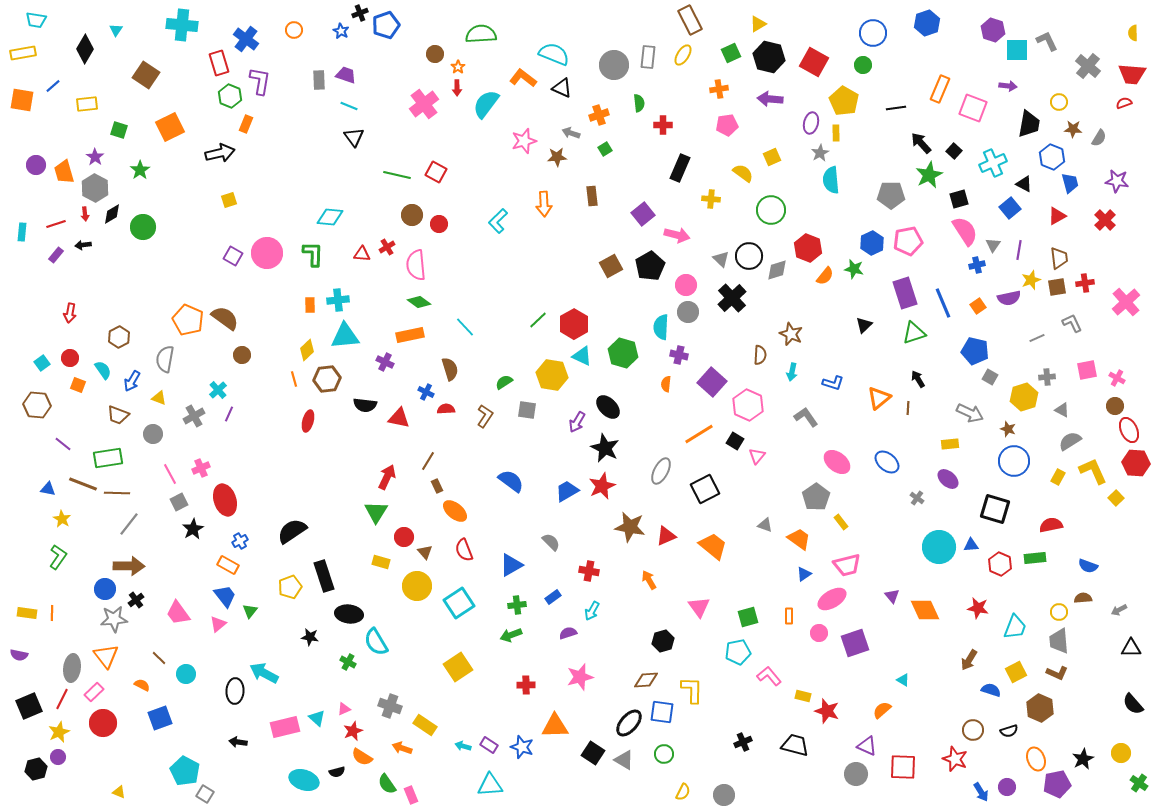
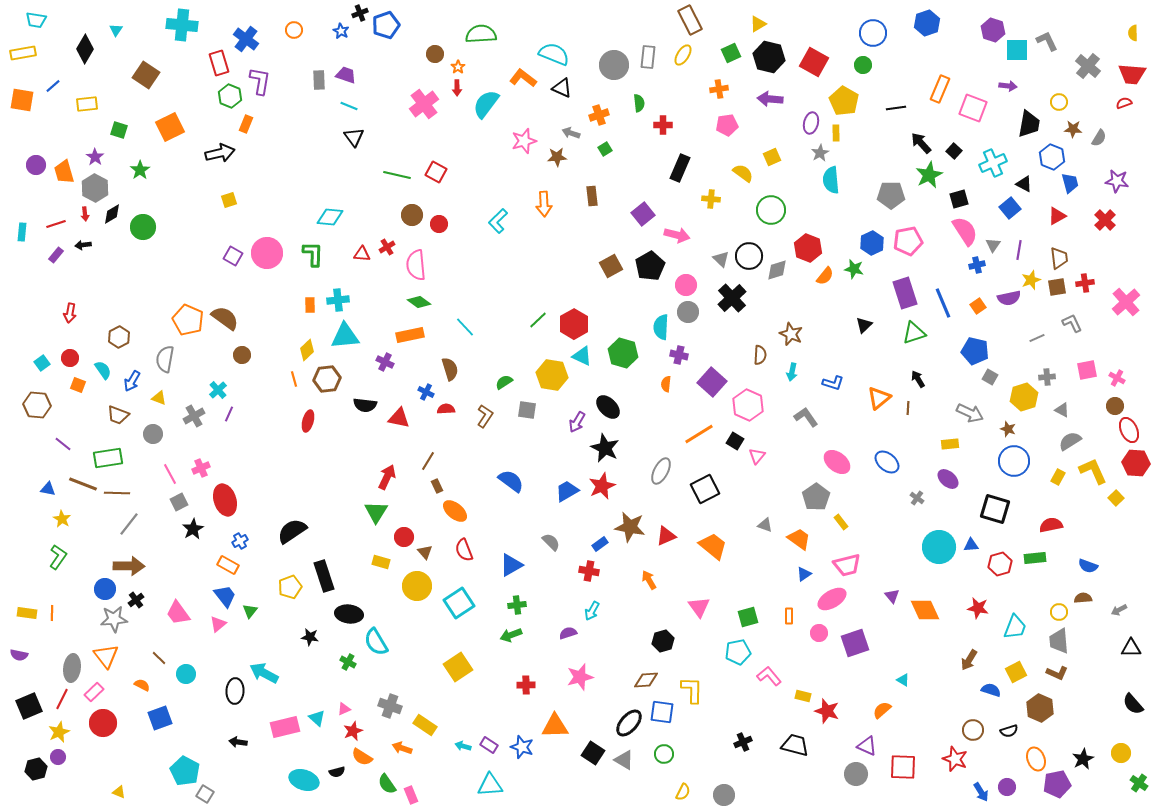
red hexagon at (1000, 564): rotated 20 degrees clockwise
blue rectangle at (553, 597): moved 47 px right, 53 px up
